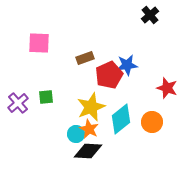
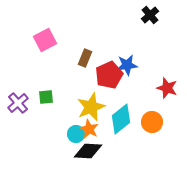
pink square: moved 6 px right, 3 px up; rotated 30 degrees counterclockwise
brown rectangle: rotated 48 degrees counterclockwise
